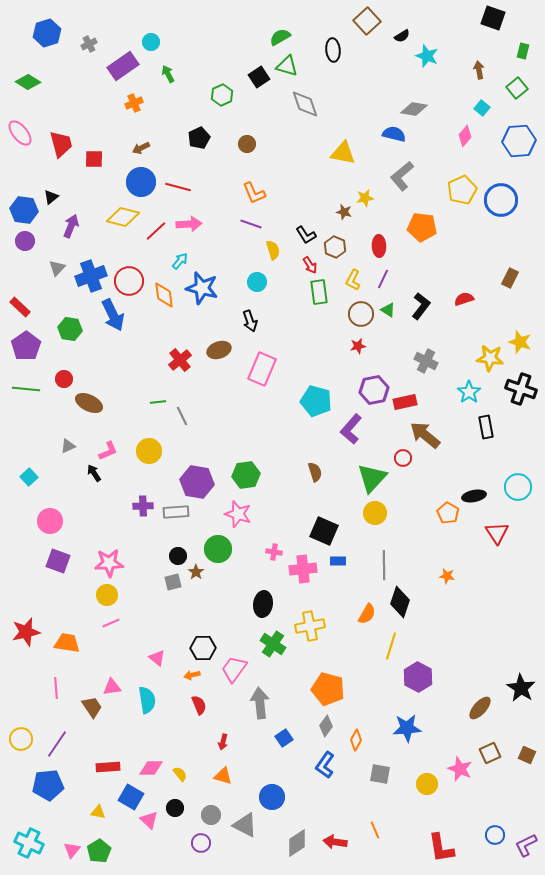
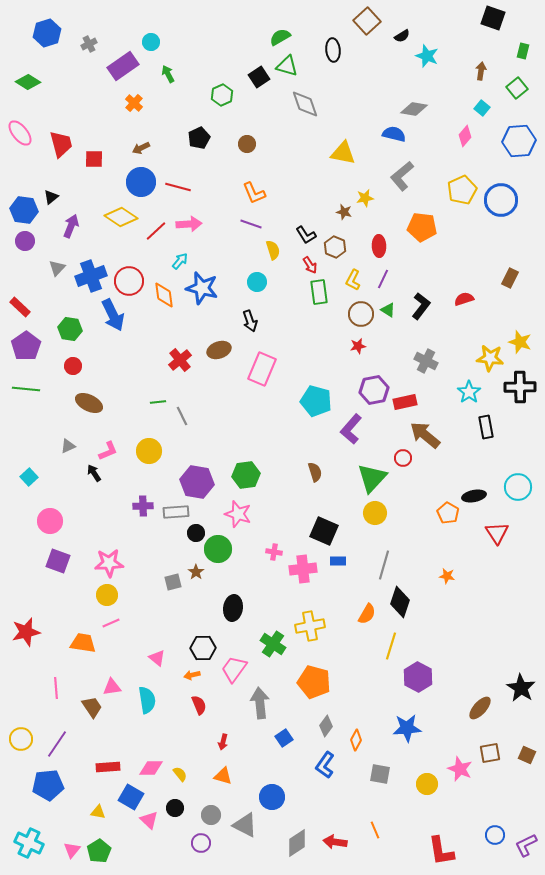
brown arrow at (479, 70): moved 2 px right, 1 px down; rotated 18 degrees clockwise
orange cross at (134, 103): rotated 24 degrees counterclockwise
yellow diamond at (123, 217): moved 2 px left; rotated 20 degrees clockwise
red circle at (64, 379): moved 9 px right, 13 px up
black cross at (521, 389): moved 1 px left, 2 px up; rotated 20 degrees counterclockwise
black circle at (178, 556): moved 18 px right, 23 px up
gray line at (384, 565): rotated 16 degrees clockwise
black ellipse at (263, 604): moved 30 px left, 4 px down
orange trapezoid at (67, 643): moved 16 px right
orange pentagon at (328, 689): moved 14 px left, 7 px up
brown square at (490, 753): rotated 15 degrees clockwise
red L-shape at (441, 848): moved 3 px down
